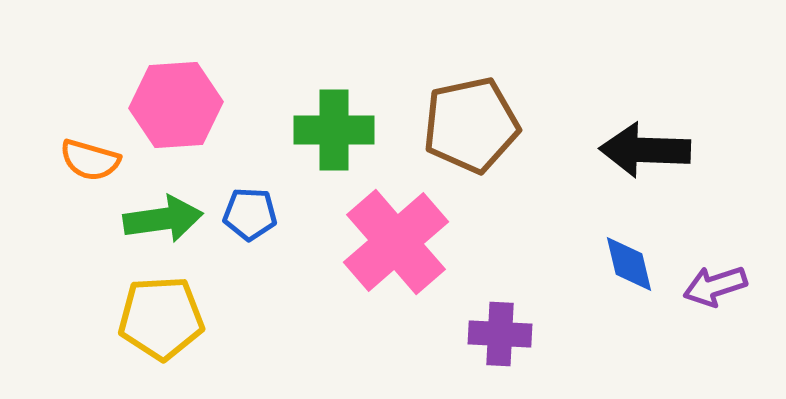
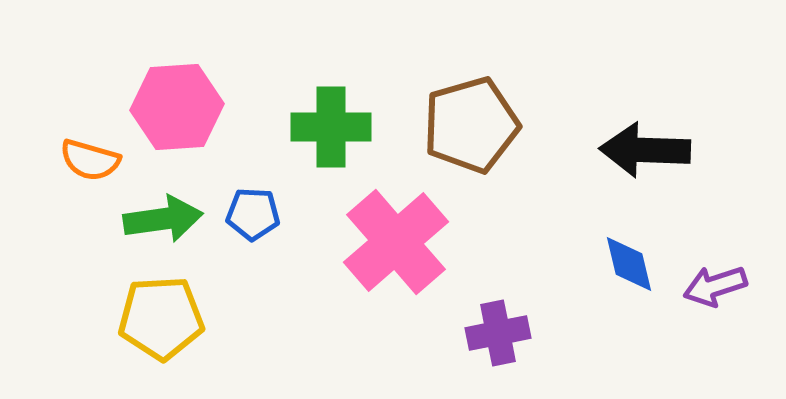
pink hexagon: moved 1 px right, 2 px down
brown pentagon: rotated 4 degrees counterclockwise
green cross: moved 3 px left, 3 px up
blue pentagon: moved 3 px right
purple cross: moved 2 px left, 1 px up; rotated 14 degrees counterclockwise
